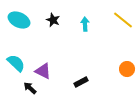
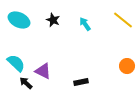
cyan arrow: rotated 32 degrees counterclockwise
orange circle: moved 3 px up
black rectangle: rotated 16 degrees clockwise
black arrow: moved 4 px left, 5 px up
